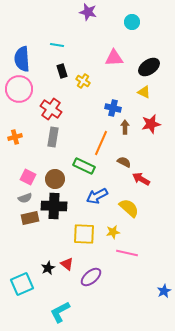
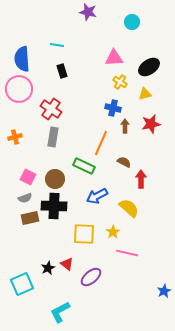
yellow cross: moved 37 px right, 1 px down
yellow triangle: moved 1 px right, 2 px down; rotated 40 degrees counterclockwise
brown arrow: moved 1 px up
red arrow: rotated 60 degrees clockwise
yellow star: rotated 24 degrees counterclockwise
